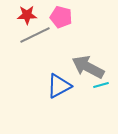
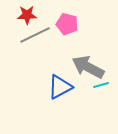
pink pentagon: moved 6 px right, 7 px down
blue triangle: moved 1 px right, 1 px down
